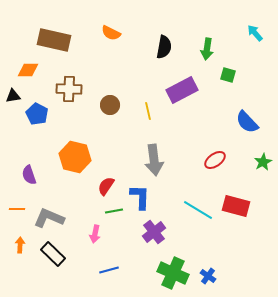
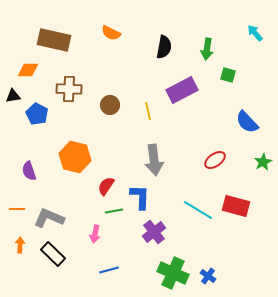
purple semicircle: moved 4 px up
